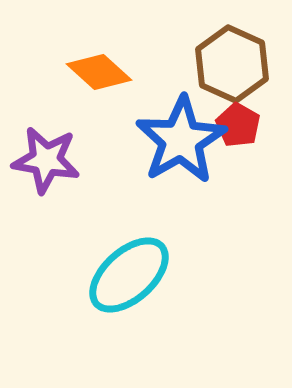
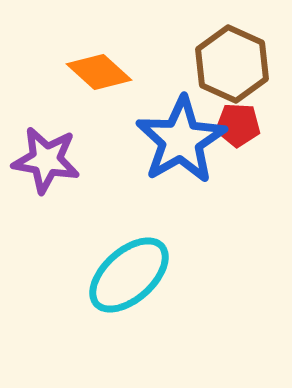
red pentagon: rotated 27 degrees counterclockwise
